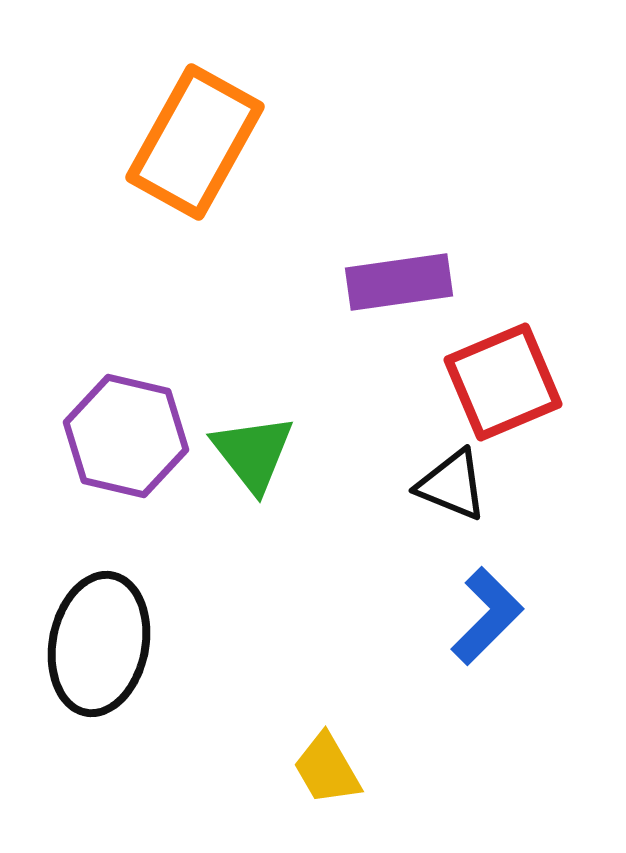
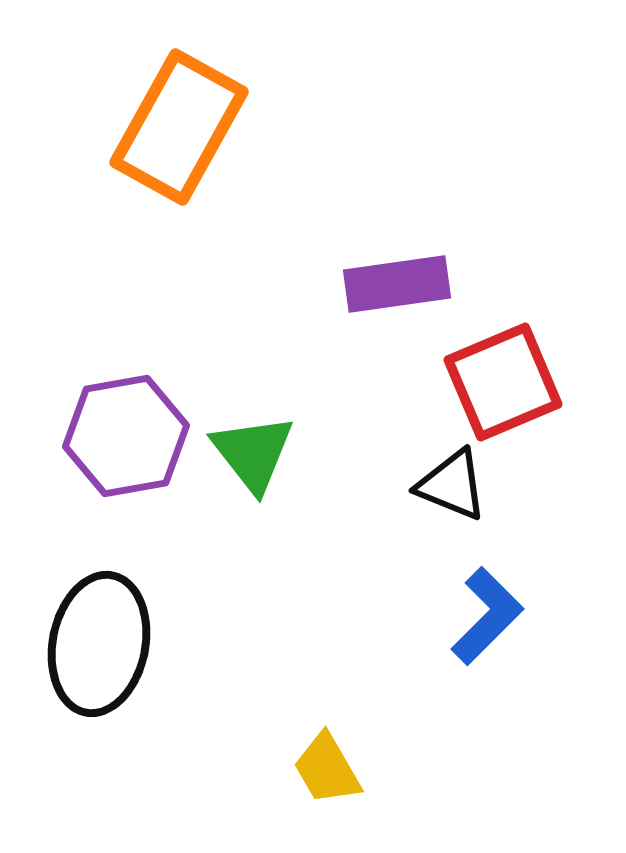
orange rectangle: moved 16 px left, 15 px up
purple rectangle: moved 2 px left, 2 px down
purple hexagon: rotated 23 degrees counterclockwise
